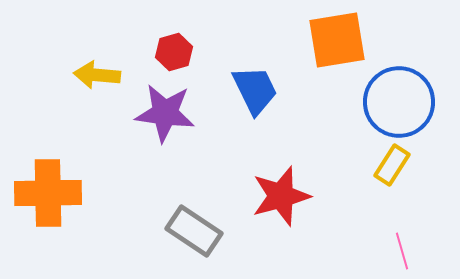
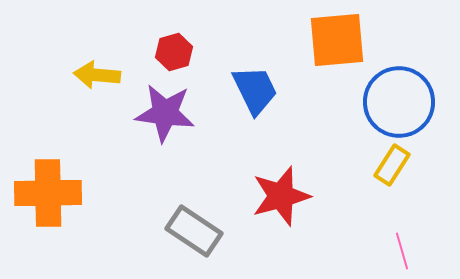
orange square: rotated 4 degrees clockwise
